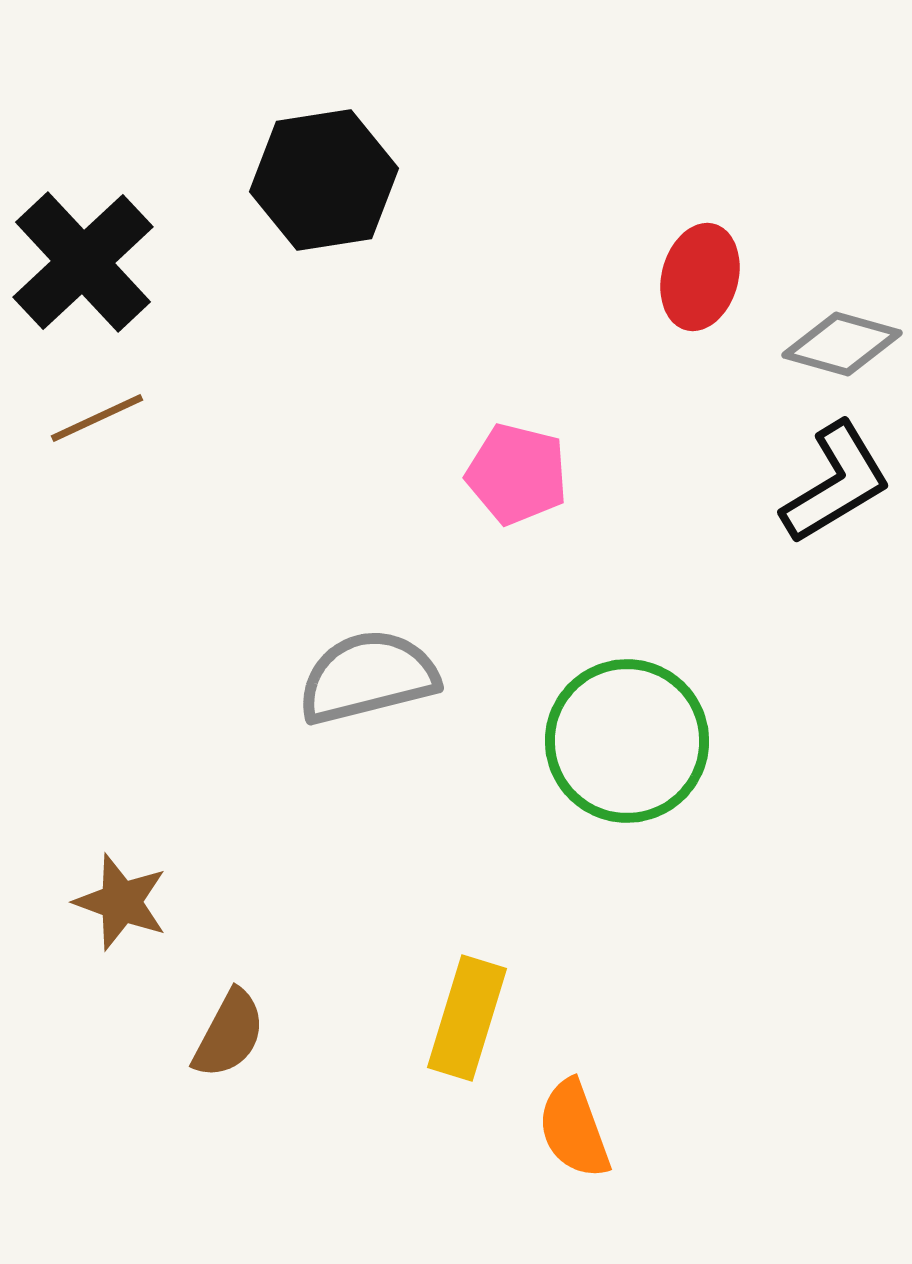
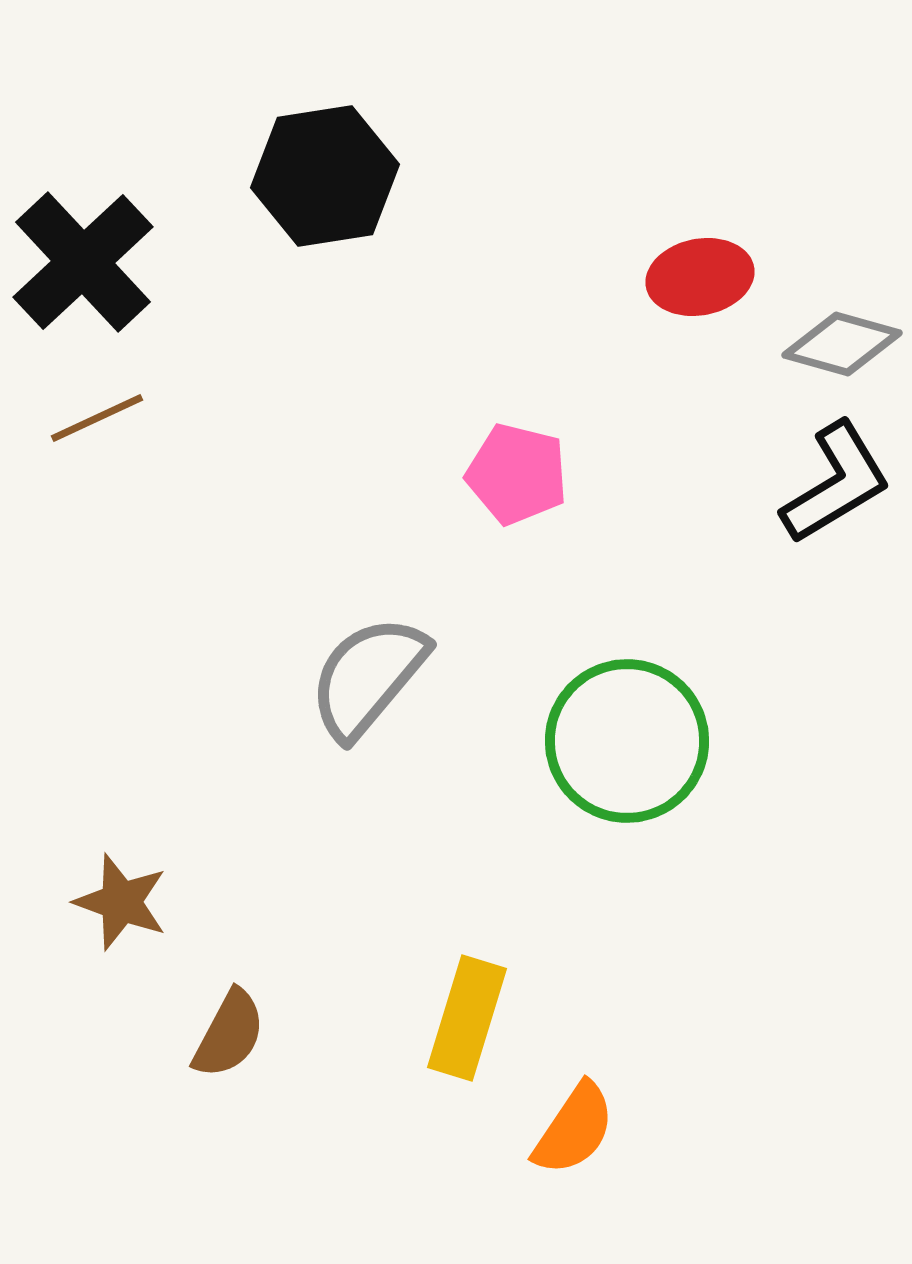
black hexagon: moved 1 px right, 4 px up
red ellipse: rotated 64 degrees clockwise
gray semicircle: rotated 36 degrees counterclockwise
orange semicircle: rotated 126 degrees counterclockwise
